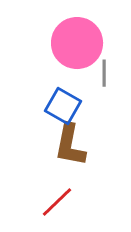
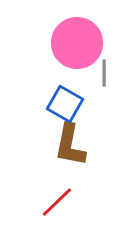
blue square: moved 2 px right, 2 px up
